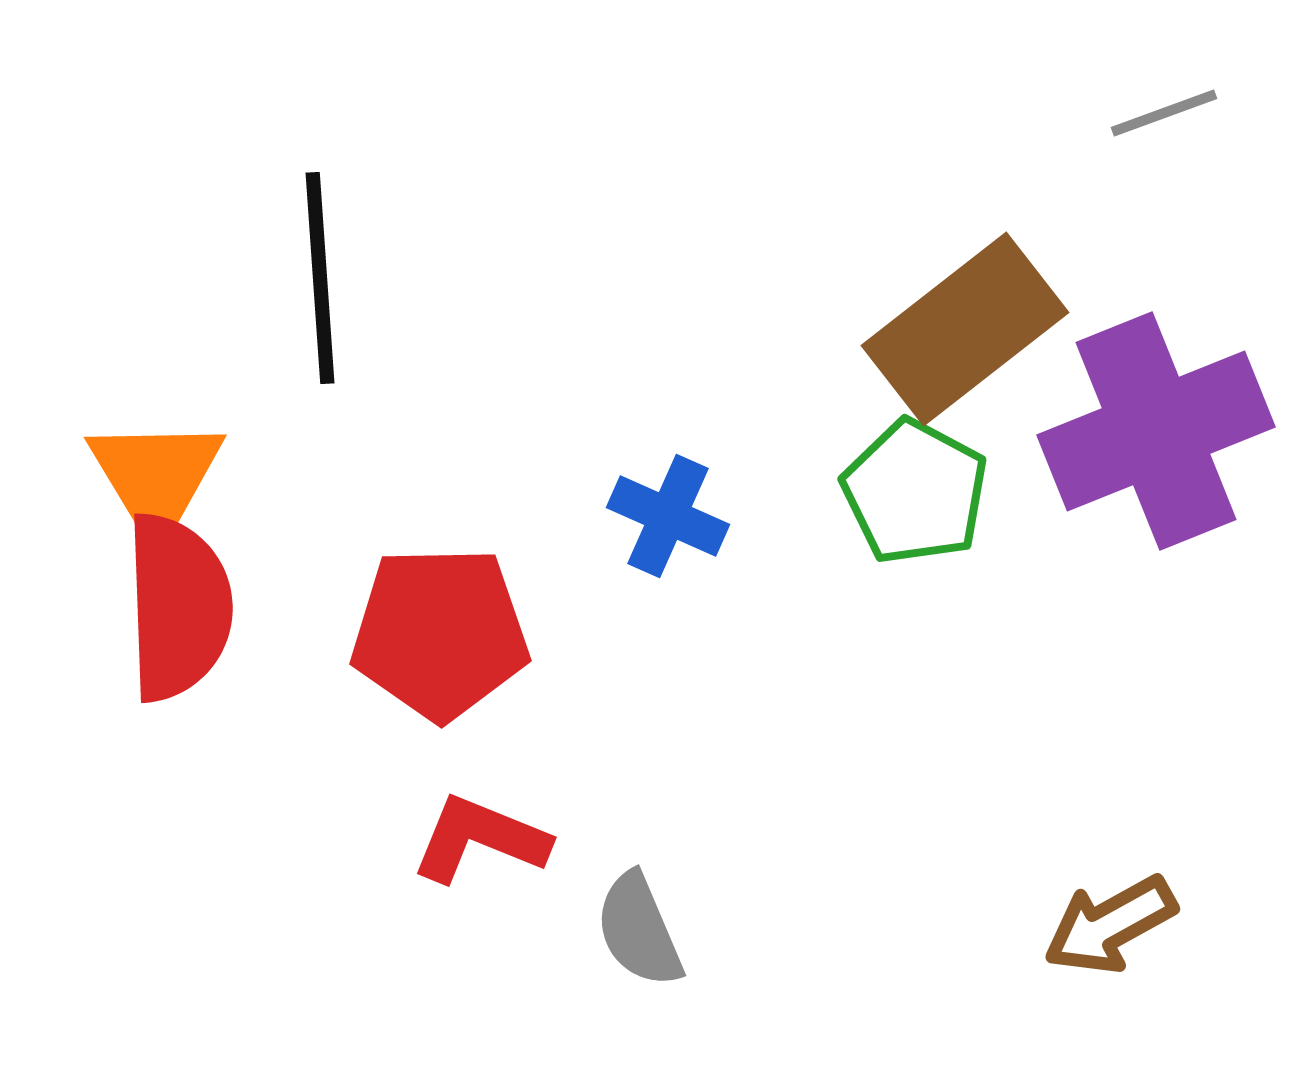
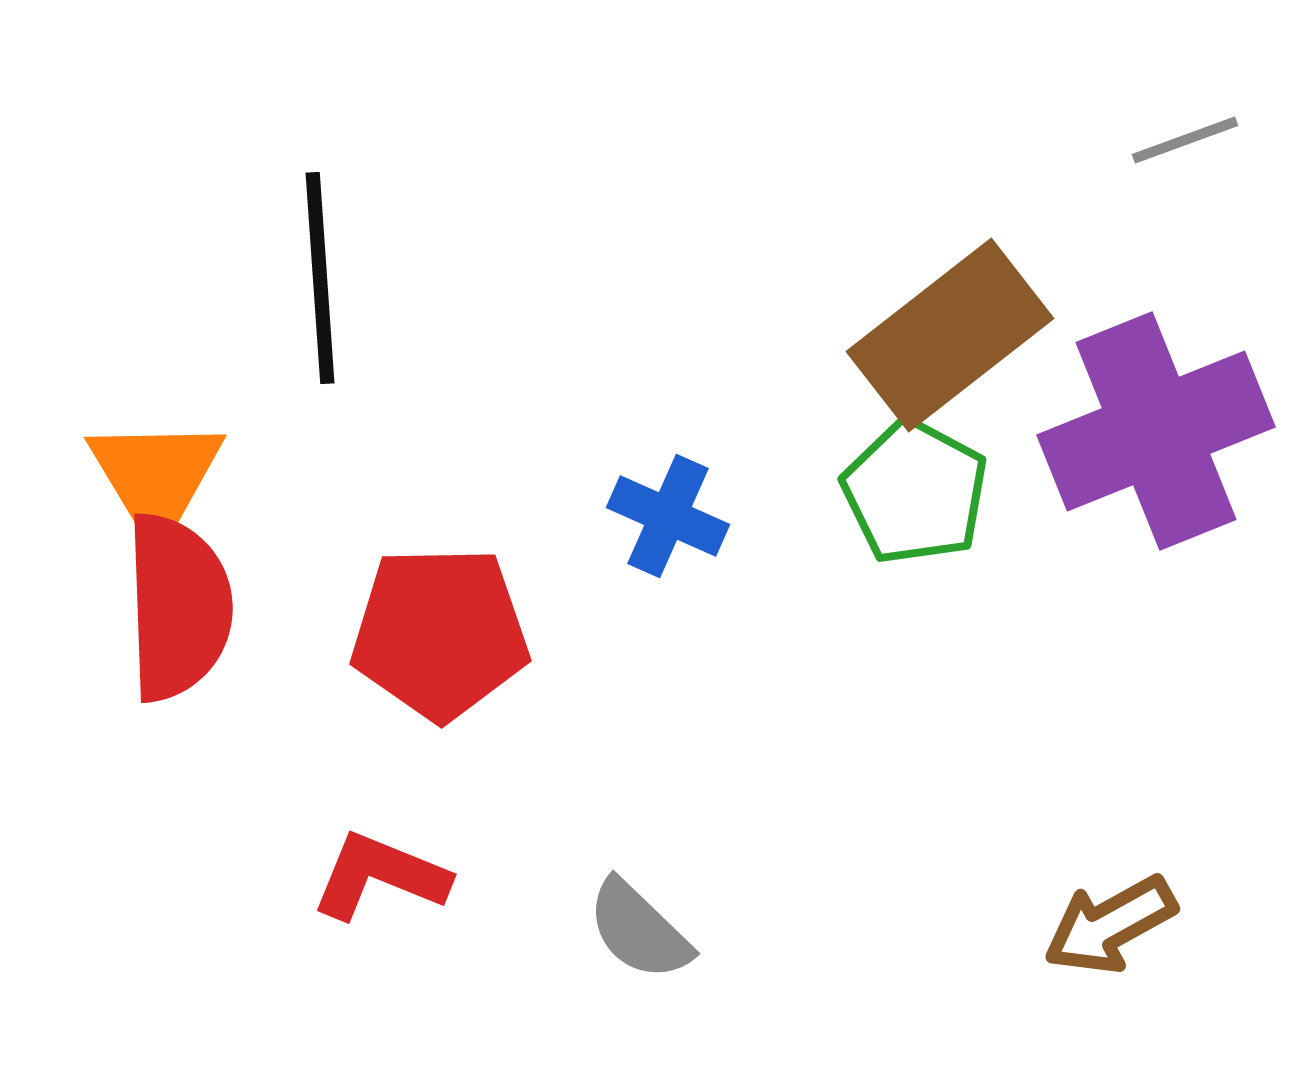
gray line: moved 21 px right, 27 px down
brown rectangle: moved 15 px left, 6 px down
red L-shape: moved 100 px left, 37 px down
gray semicircle: rotated 23 degrees counterclockwise
